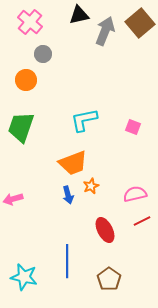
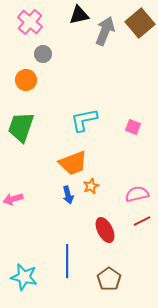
pink semicircle: moved 2 px right
